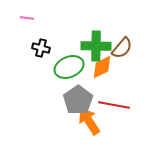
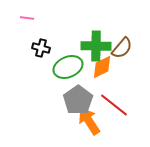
green ellipse: moved 1 px left
red line: rotated 28 degrees clockwise
